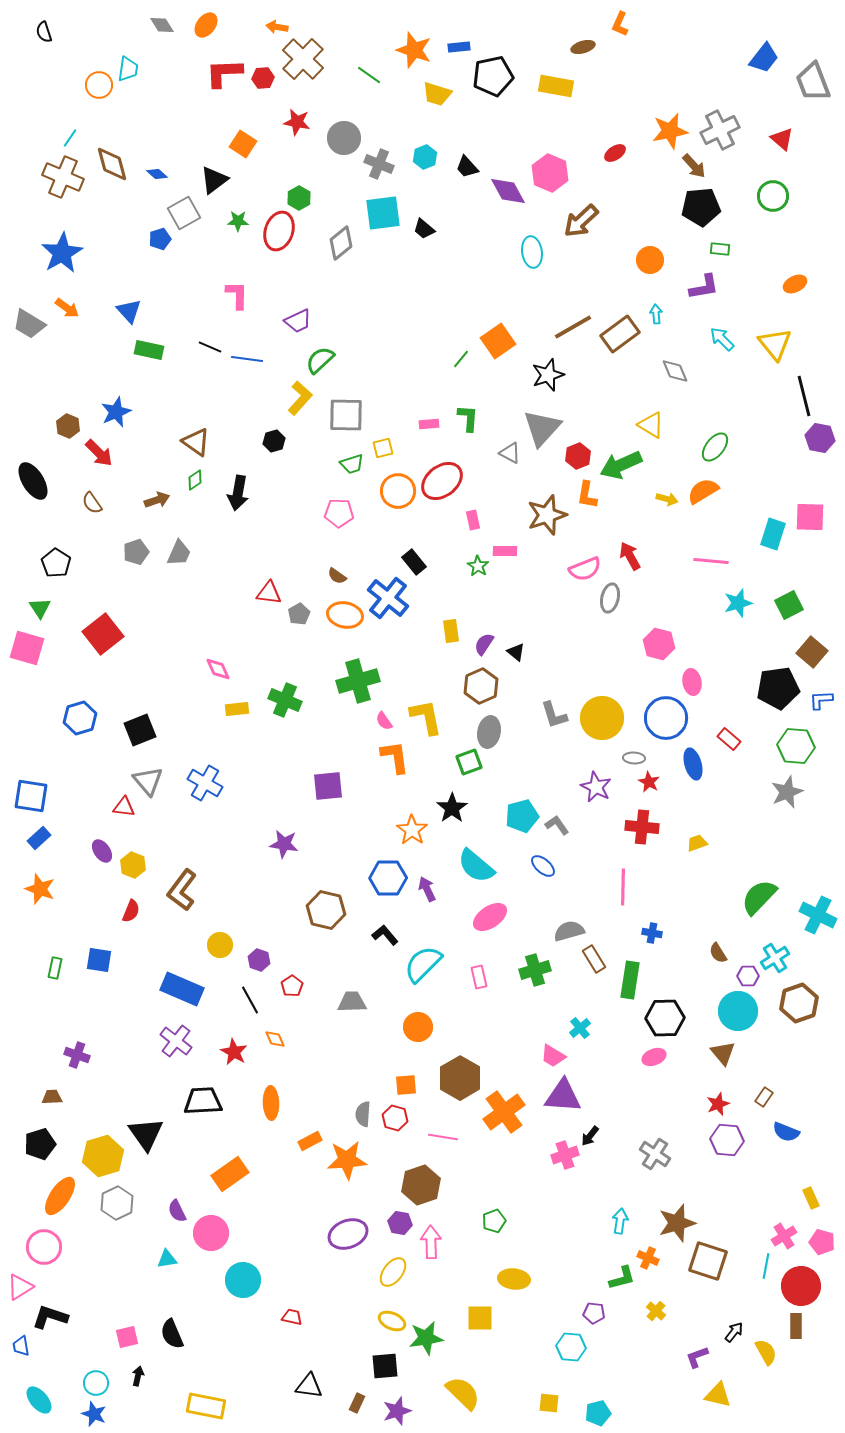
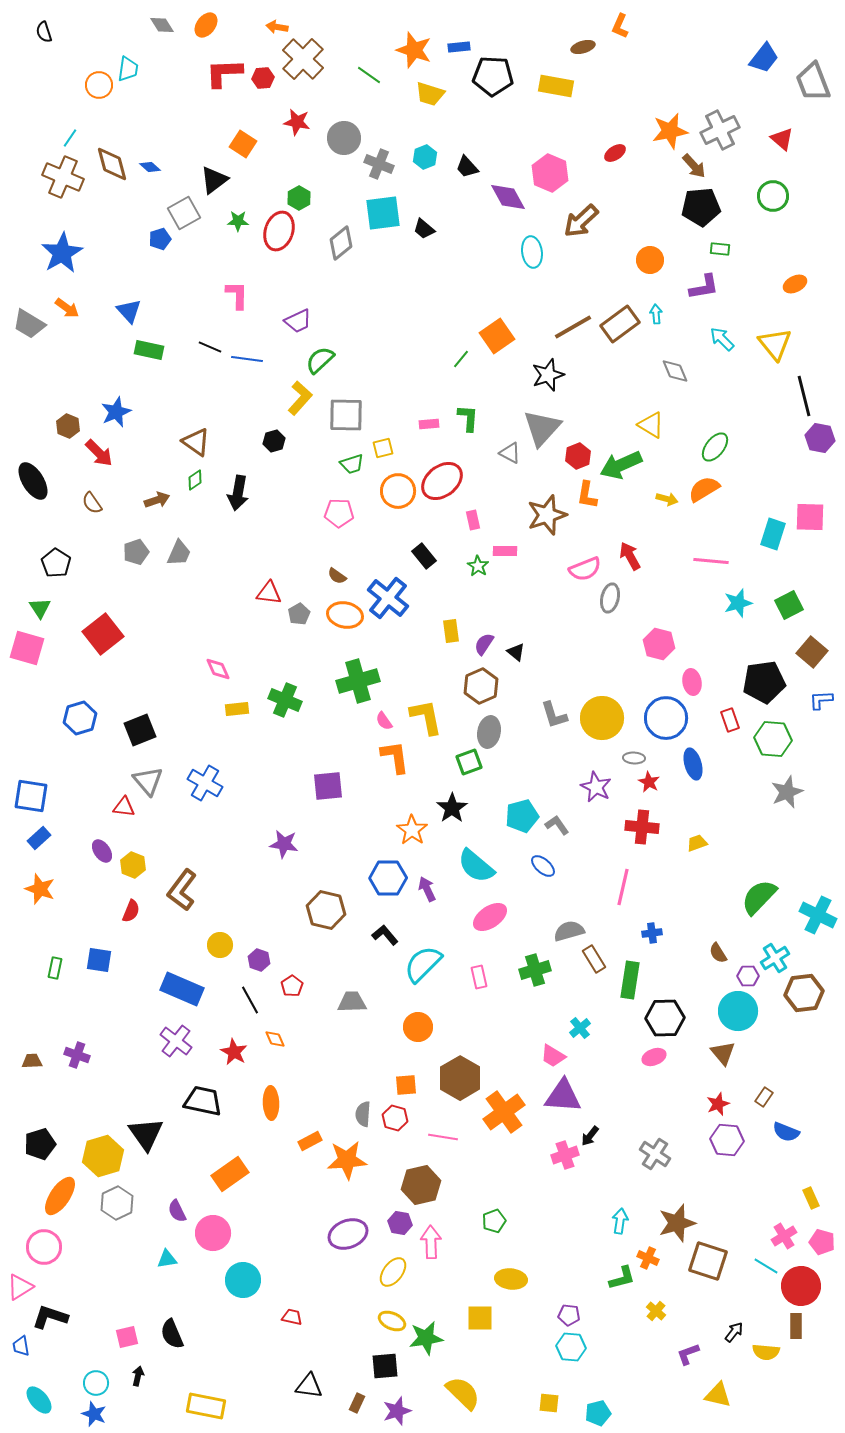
orange L-shape at (620, 24): moved 2 px down
black pentagon at (493, 76): rotated 15 degrees clockwise
yellow trapezoid at (437, 94): moved 7 px left
blue diamond at (157, 174): moved 7 px left, 7 px up
purple diamond at (508, 191): moved 6 px down
brown rectangle at (620, 334): moved 10 px up
orange square at (498, 341): moved 1 px left, 5 px up
orange semicircle at (703, 491): moved 1 px right, 2 px up
black rectangle at (414, 562): moved 10 px right, 6 px up
black pentagon at (778, 688): moved 14 px left, 6 px up
red rectangle at (729, 739): moved 1 px right, 19 px up; rotated 30 degrees clockwise
green hexagon at (796, 746): moved 23 px left, 7 px up
pink line at (623, 887): rotated 12 degrees clockwise
blue cross at (652, 933): rotated 18 degrees counterclockwise
brown hexagon at (799, 1003): moved 5 px right, 10 px up; rotated 12 degrees clockwise
brown trapezoid at (52, 1097): moved 20 px left, 36 px up
black trapezoid at (203, 1101): rotated 15 degrees clockwise
brown hexagon at (421, 1185): rotated 6 degrees clockwise
pink circle at (211, 1233): moved 2 px right
cyan line at (766, 1266): rotated 70 degrees counterclockwise
yellow ellipse at (514, 1279): moved 3 px left
purple pentagon at (594, 1313): moved 25 px left, 2 px down
yellow semicircle at (766, 1352): rotated 124 degrees clockwise
purple L-shape at (697, 1357): moved 9 px left, 3 px up
